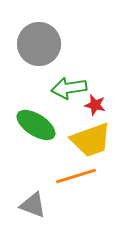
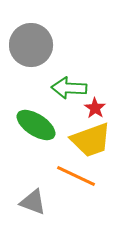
gray circle: moved 8 px left, 1 px down
green arrow: rotated 12 degrees clockwise
red star: moved 3 px down; rotated 20 degrees clockwise
orange line: rotated 42 degrees clockwise
gray triangle: moved 3 px up
